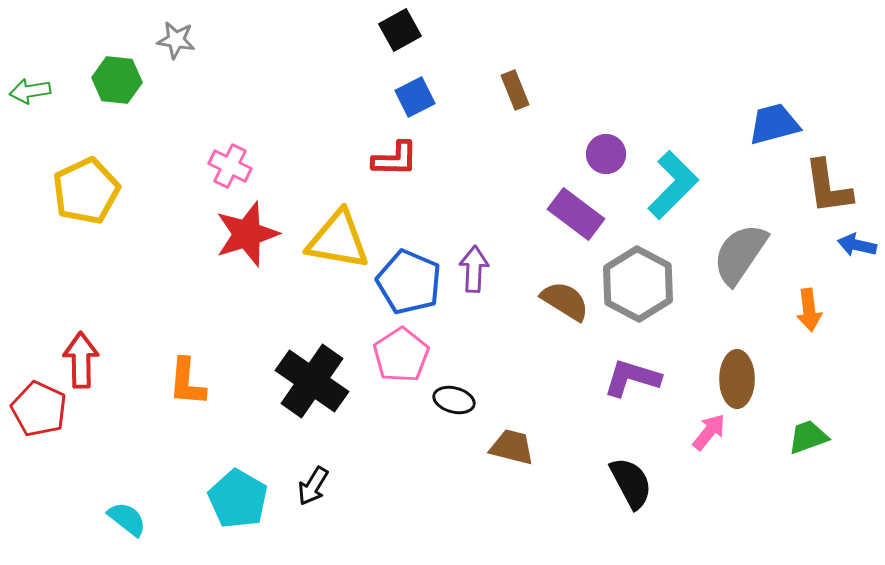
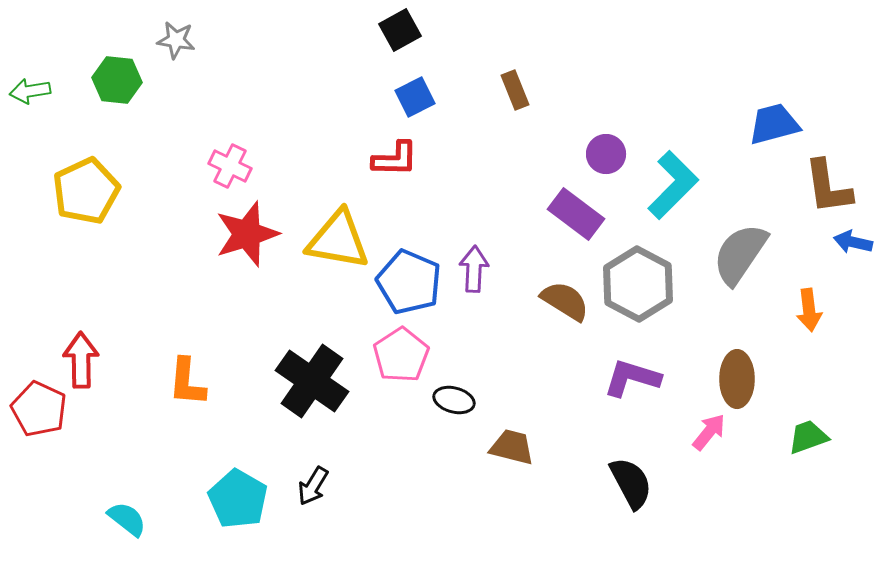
blue arrow: moved 4 px left, 3 px up
